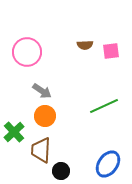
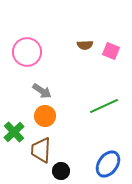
pink square: rotated 30 degrees clockwise
